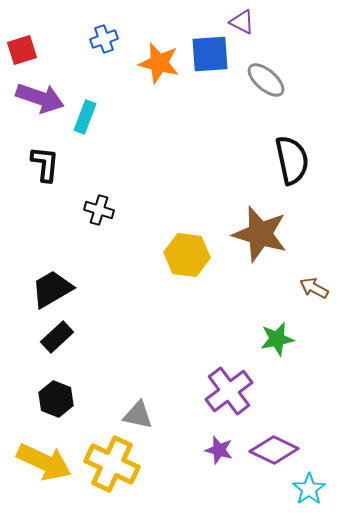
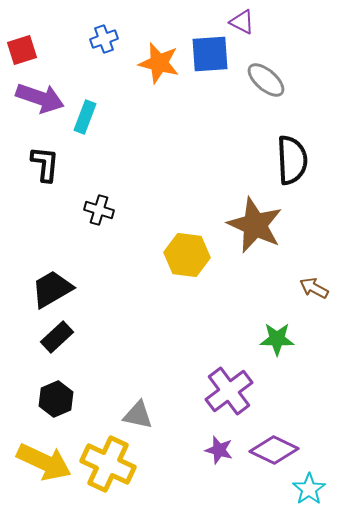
black semicircle: rotated 9 degrees clockwise
brown star: moved 5 px left, 9 px up; rotated 8 degrees clockwise
green star: rotated 12 degrees clockwise
black hexagon: rotated 16 degrees clockwise
yellow cross: moved 4 px left
